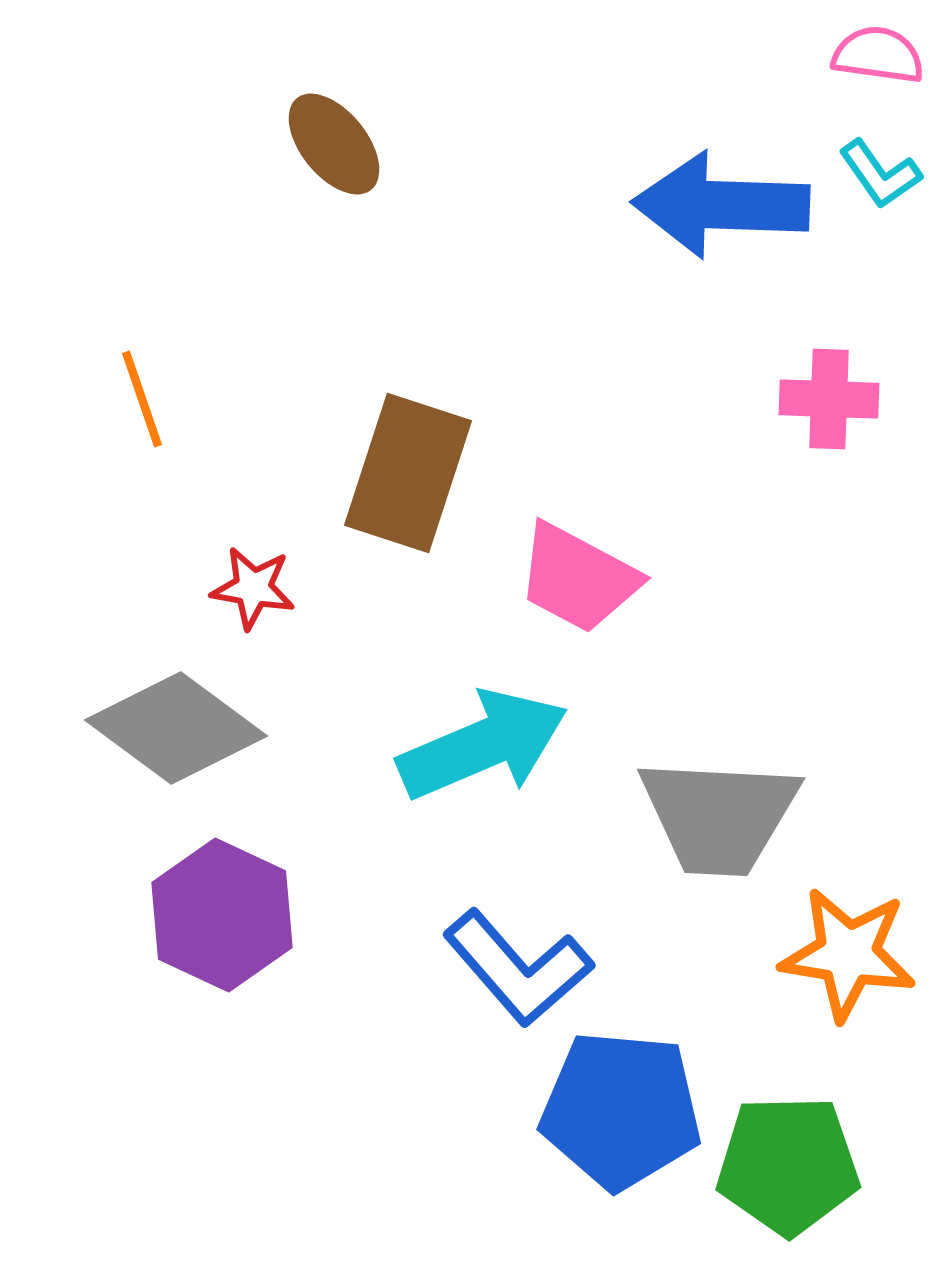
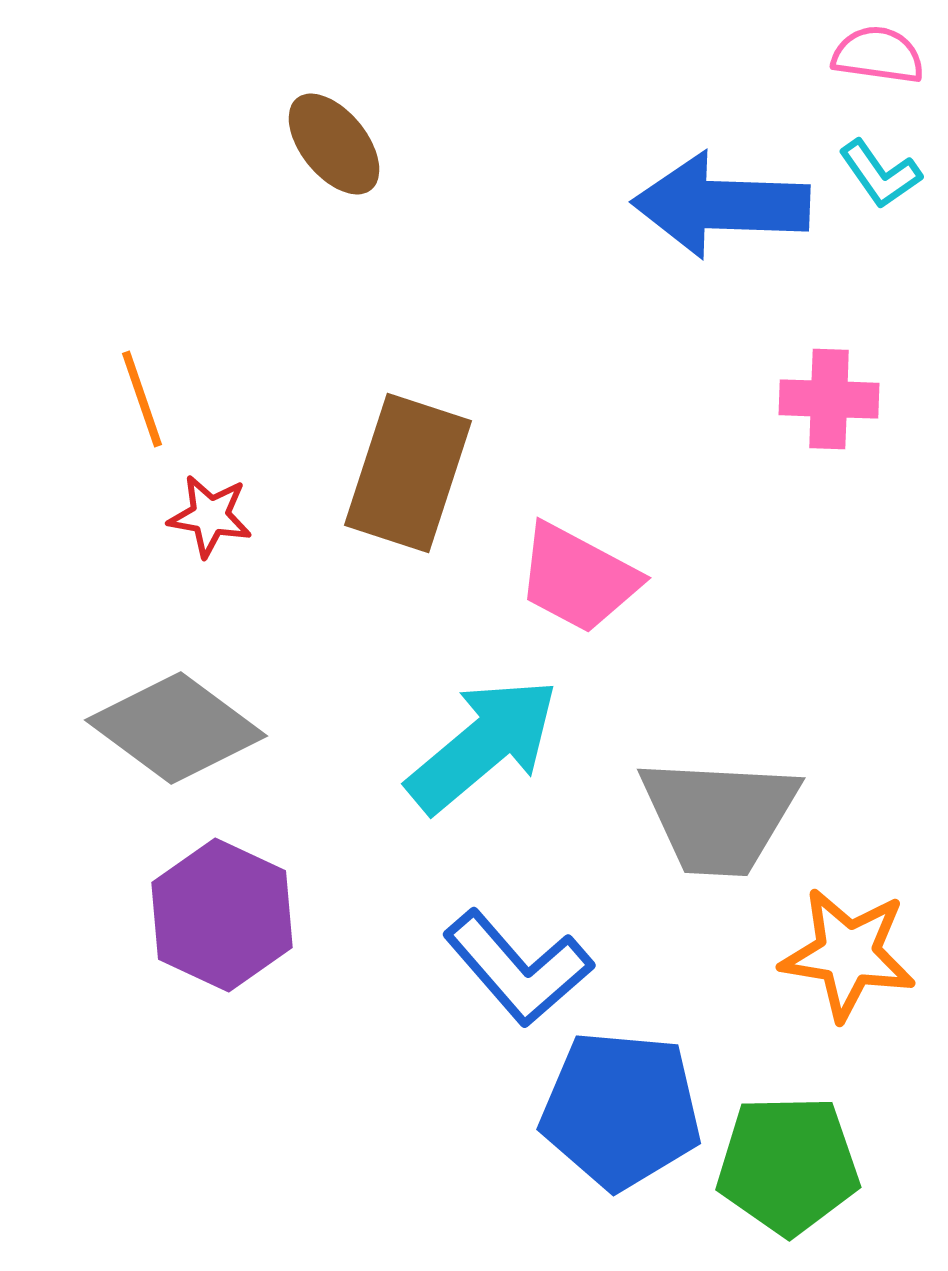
red star: moved 43 px left, 72 px up
cyan arrow: rotated 17 degrees counterclockwise
